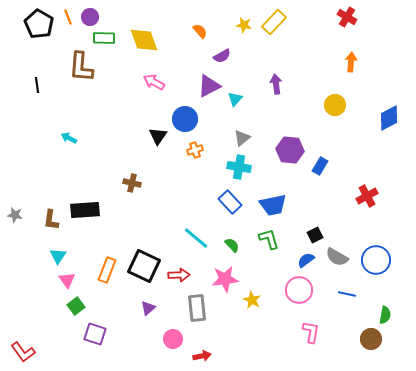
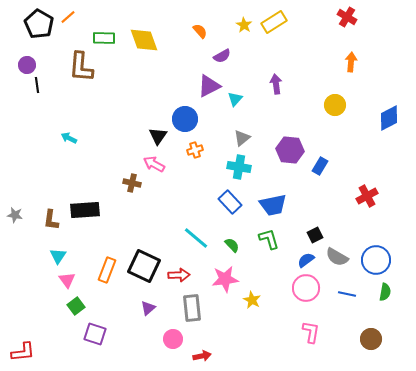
orange line at (68, 17): rotated 70 degrees clockwise
purple circle at (90, 17): moved 63 px left, 48 px down
yellow rectangle at (274, 22): rotated 15 degrees clockwise
yellow star at (244, 25): rotated 21 degrees clockwise
pink arrow at (154, 82): moved 82 px down
pink circle at (299, 290): moved 7 px right, 2 px up
gray rectangle at (197, 308): moved 5 px left
green semicircle at (385, 315): moved 23 px up
red L-shape at (23, 352): rotated 60 degrees counterclockwise
